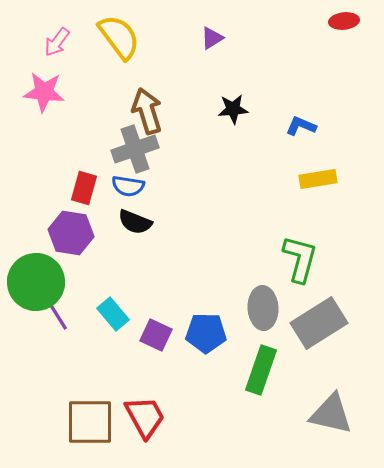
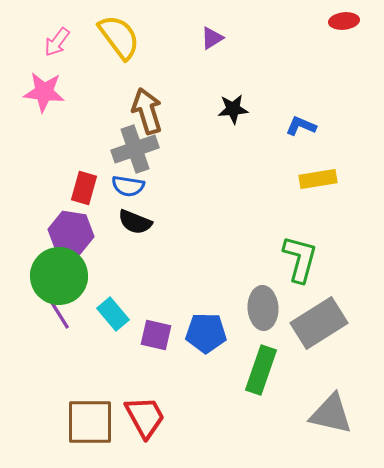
green circle: moved 23 px right, 6 px up
purple line: moved 2 px right, 1 px up
purple square: rotated 12 degrees counterclockwise
